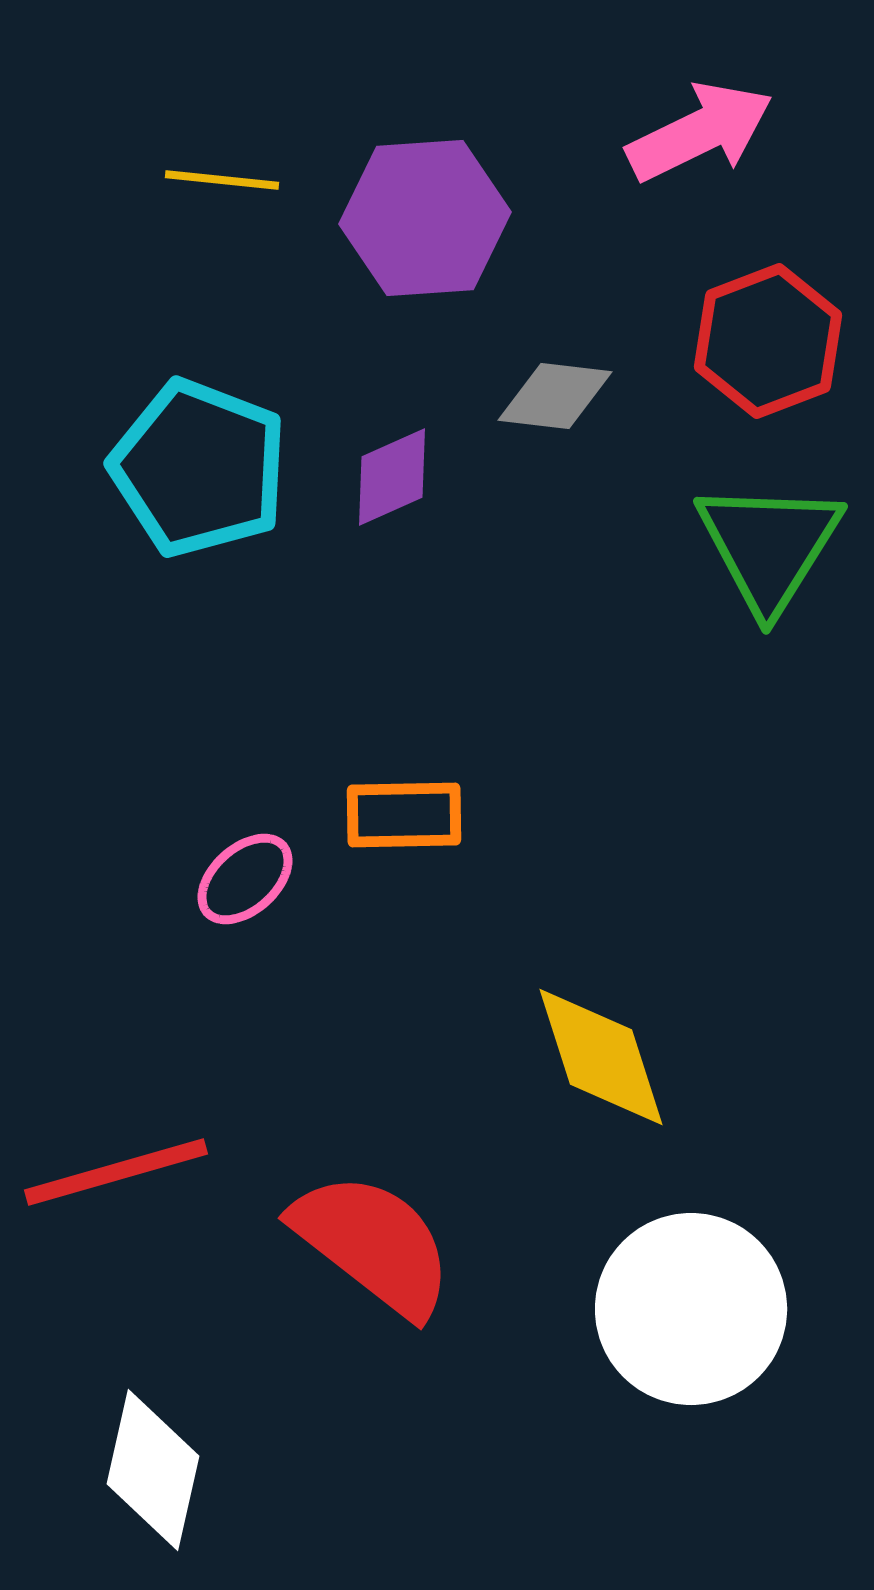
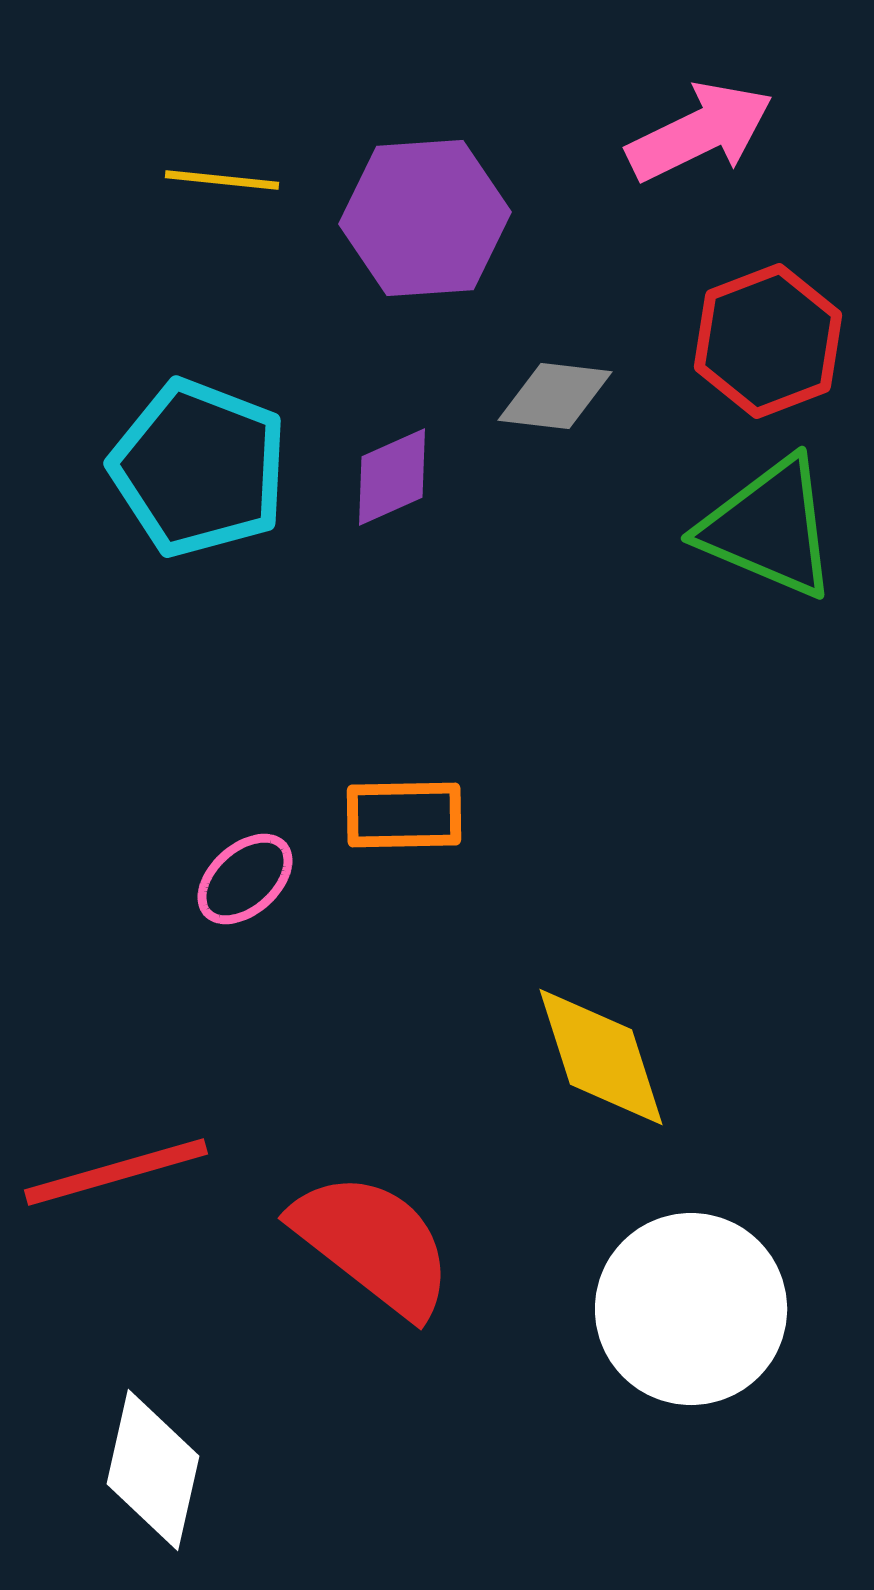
green triangle: moved 18 px up; rotated 39 degrees counterclockwise
